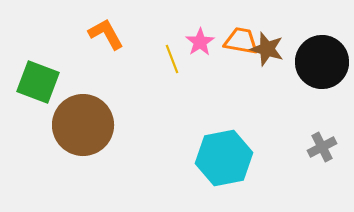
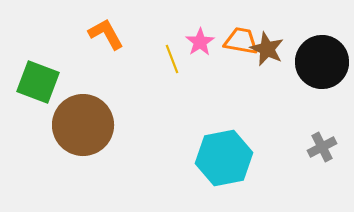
brown star: rotated 8 degrees clockwise
